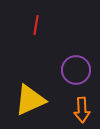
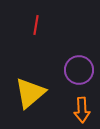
purple circle: moved 3 px right
yellow triangle: moved 7 px up; rotated 16 degrees counterclockwise
